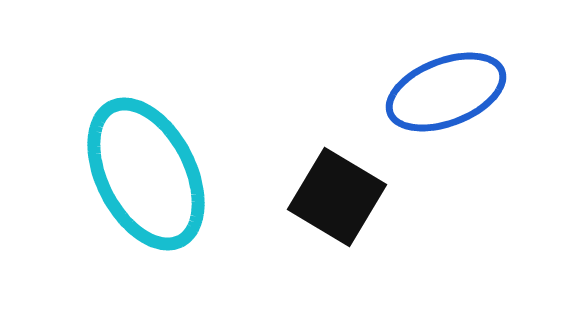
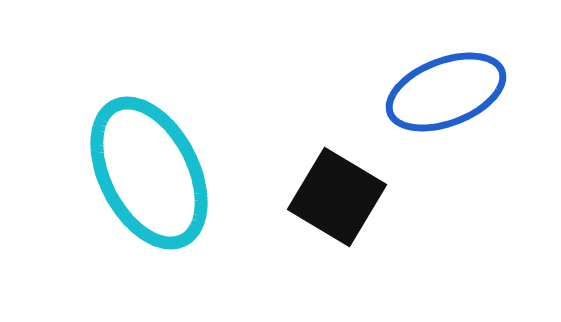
cyan ellipse: moved 3 px right, 1 px up
